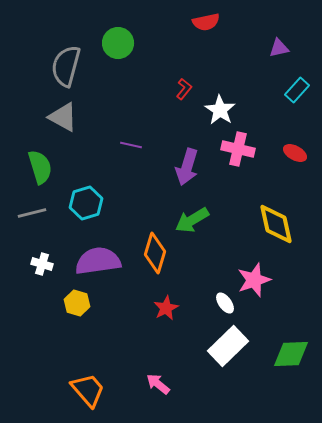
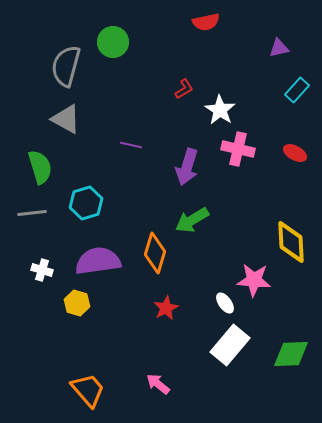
green circle: moved 5 px left, 1 px up
red L-shape: rotated 20 degrees clockwise
gray triangle: moved 3 px right, 2 px down
gray line: rotated 8 degrees clockwise
yellow diamond: moved 15 px right, 18 px down; rotated 9 degrees clockwise
white cross: moved 6 px down
pink star: rotated 24 degrees clockwise
white rectangle: moved 2 px right, 1 px up; rotated 6 degrees counterclockwise
